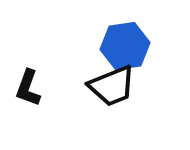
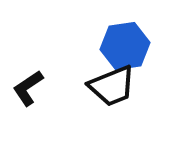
black L-shape: rotated 36 degrees clockwise
